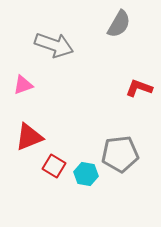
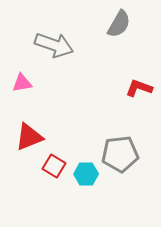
pink triangle: moved 1 px left, 2 px up; rotated 10 degrees clockwise
cyan hexagon: rotated 10 degrees counterclockwise
